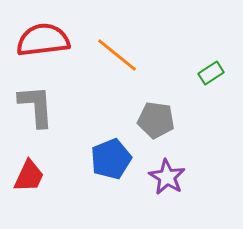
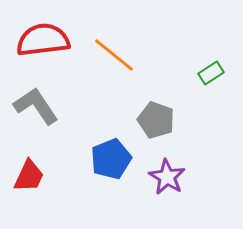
orange line: moved 3 px left
gray L-shape: rotated 30 degrees counterclockwise
gray pentagon: rotated 12 degrees clockwise
